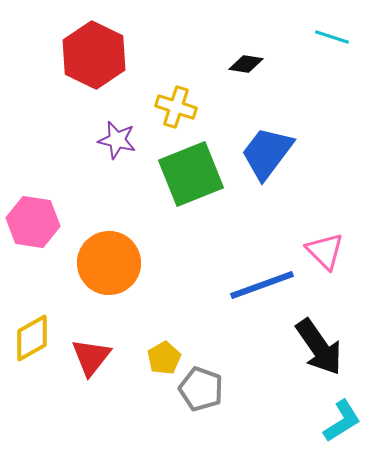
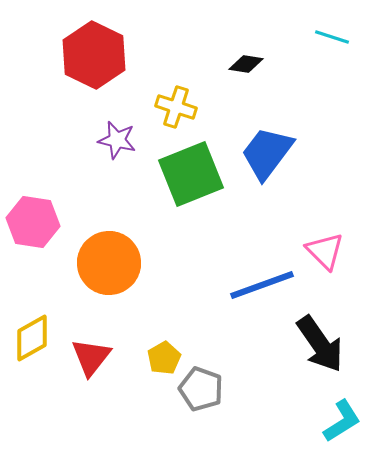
black arrow: moved 1 px right, 3 px up
